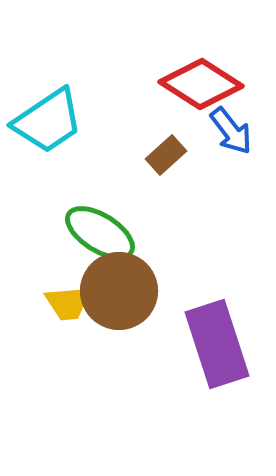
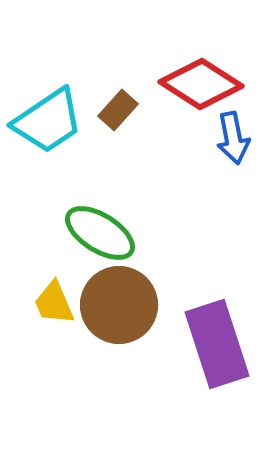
blue arrow: moved 2 px right, 7 px down; rotated 27 degrees clockwise
brown rectangle: moved 48 px left, 45 px up; rotated 6 degrees counterclockwise
brown circle: moved 14 px down
yellow trapezoid: moved 14 px left; rotated 72 degrees clockwise
